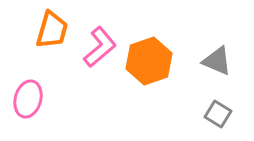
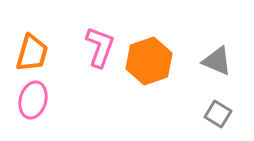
orange trapezoid: moved 20 px left, 23 px down
pink L-shape: rotated 30 degrees counterclockwise
pink ellipse: moved 5 px right, 1 px down
